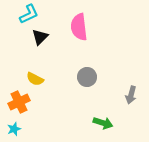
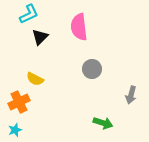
gray circle: moved 5 px right, 8 px up
cyan star: moved 1 px right, 1 px down
